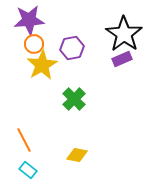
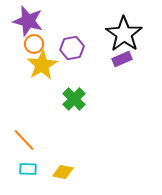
purple star: moved 1 px left, 1 px down; rotated 20 degrees clockwise
orange line: rotated 15 degrees counterclockwise
yellow diamond: moved 14 px left, 17 px down
cyan rectangle: moved 1 px up; rotated 36 degrees counterclockwise
